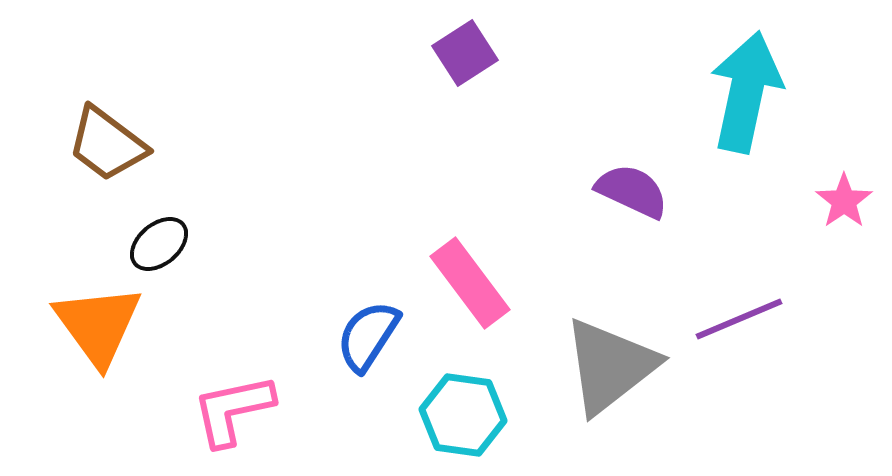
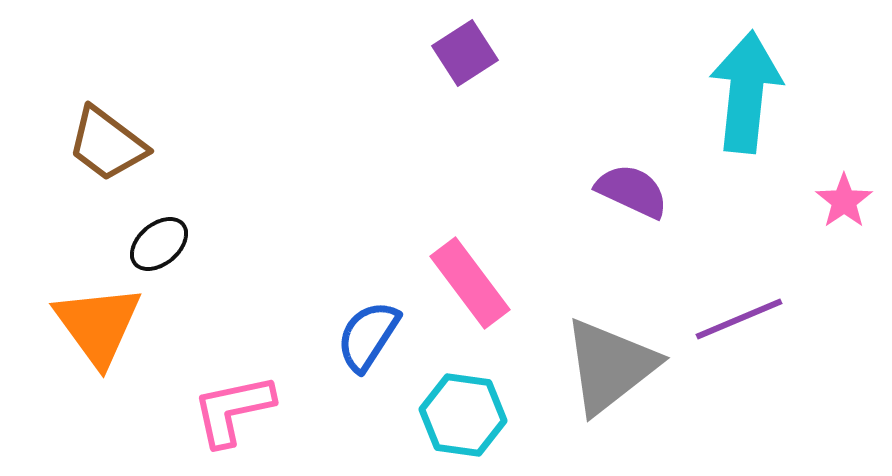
cyan arrow: rotated 6 degrees counterclockwise
